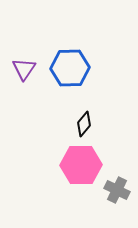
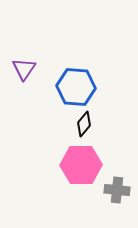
blue hexagon: moved 6 px right, 19 px down; rotated 6 degrees clockwise
gray cross: rotated 20 degrees counterclockwise
